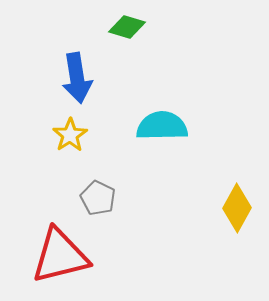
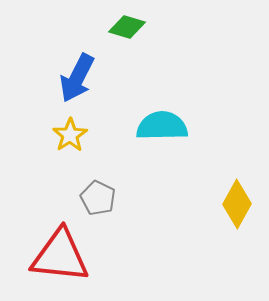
blue arrow: rotated 36 degrees clockwise
yellow diamond: moved 4 px up
red triangle: rotated 20 degrees clockwise
